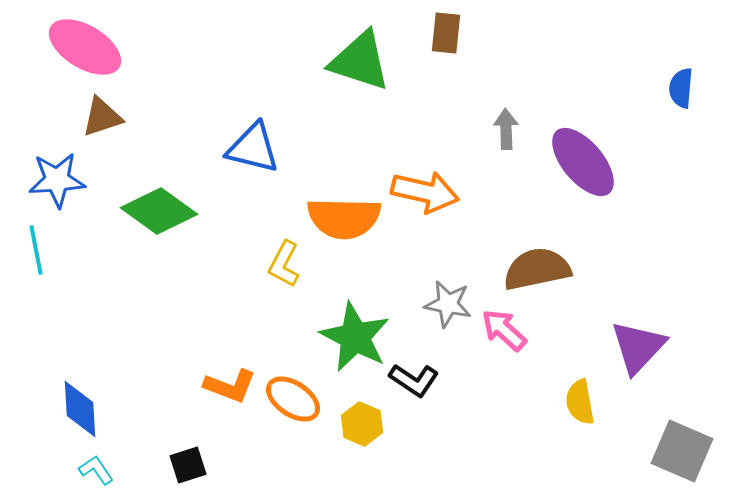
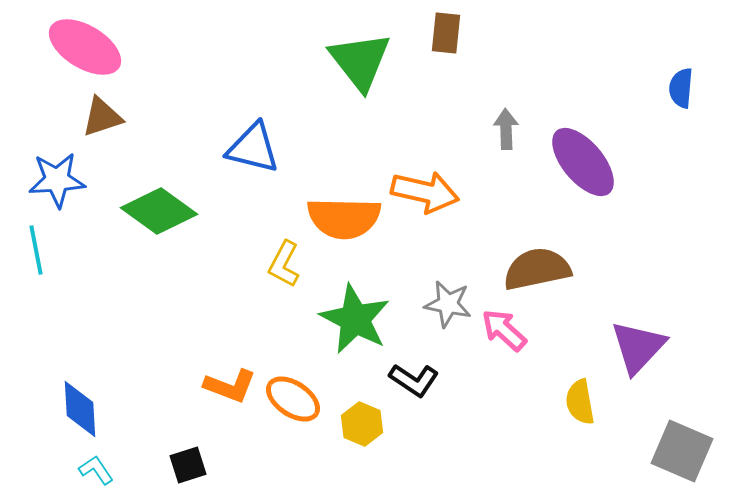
green triangle: rotated 34 degrees clockwise
green star: moved 18 px up
